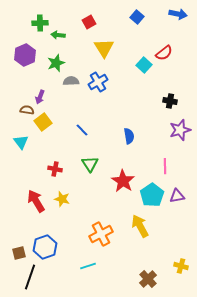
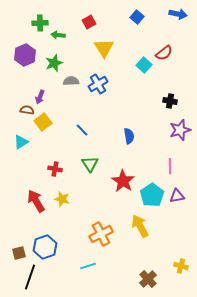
green star: moved 2 px left
blue cross: moved 2 px down
cyan triangle: rotated 35 degrees clockwise
pink line: moved 5 px right
